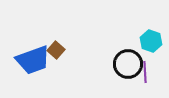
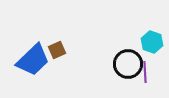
cyan hexagon: moved 1 px right, 1 px down
brown square: moved 1 px right; rotated 24 degrees clockwise
blue trapezoid: rotated 24 degrees counterclockwise
